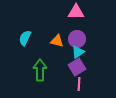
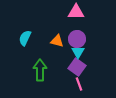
cyan triangle: rotated 24 degrees counterclockwise
purple square: rotated 24 degrees counterclockwise
pink line: rotated 24 degrees counterclockwise
